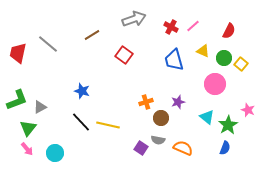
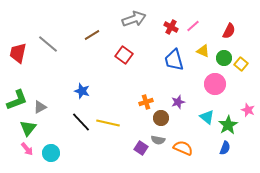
yellow line: moved 2 px up
cyan circle: moved 4 px left
